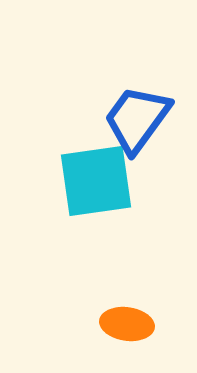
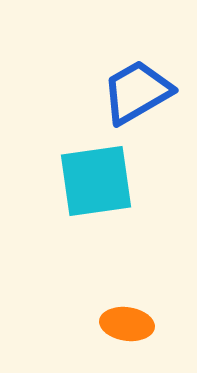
blue trapezoid: moved 27 px up; rotated 24 degrees clockwise
